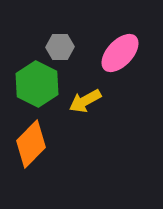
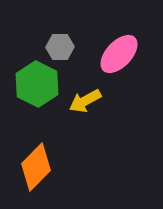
pink ellipse: moved 1 px left, 1 px down
orange diamond: moved 5 px right, 23 px down
